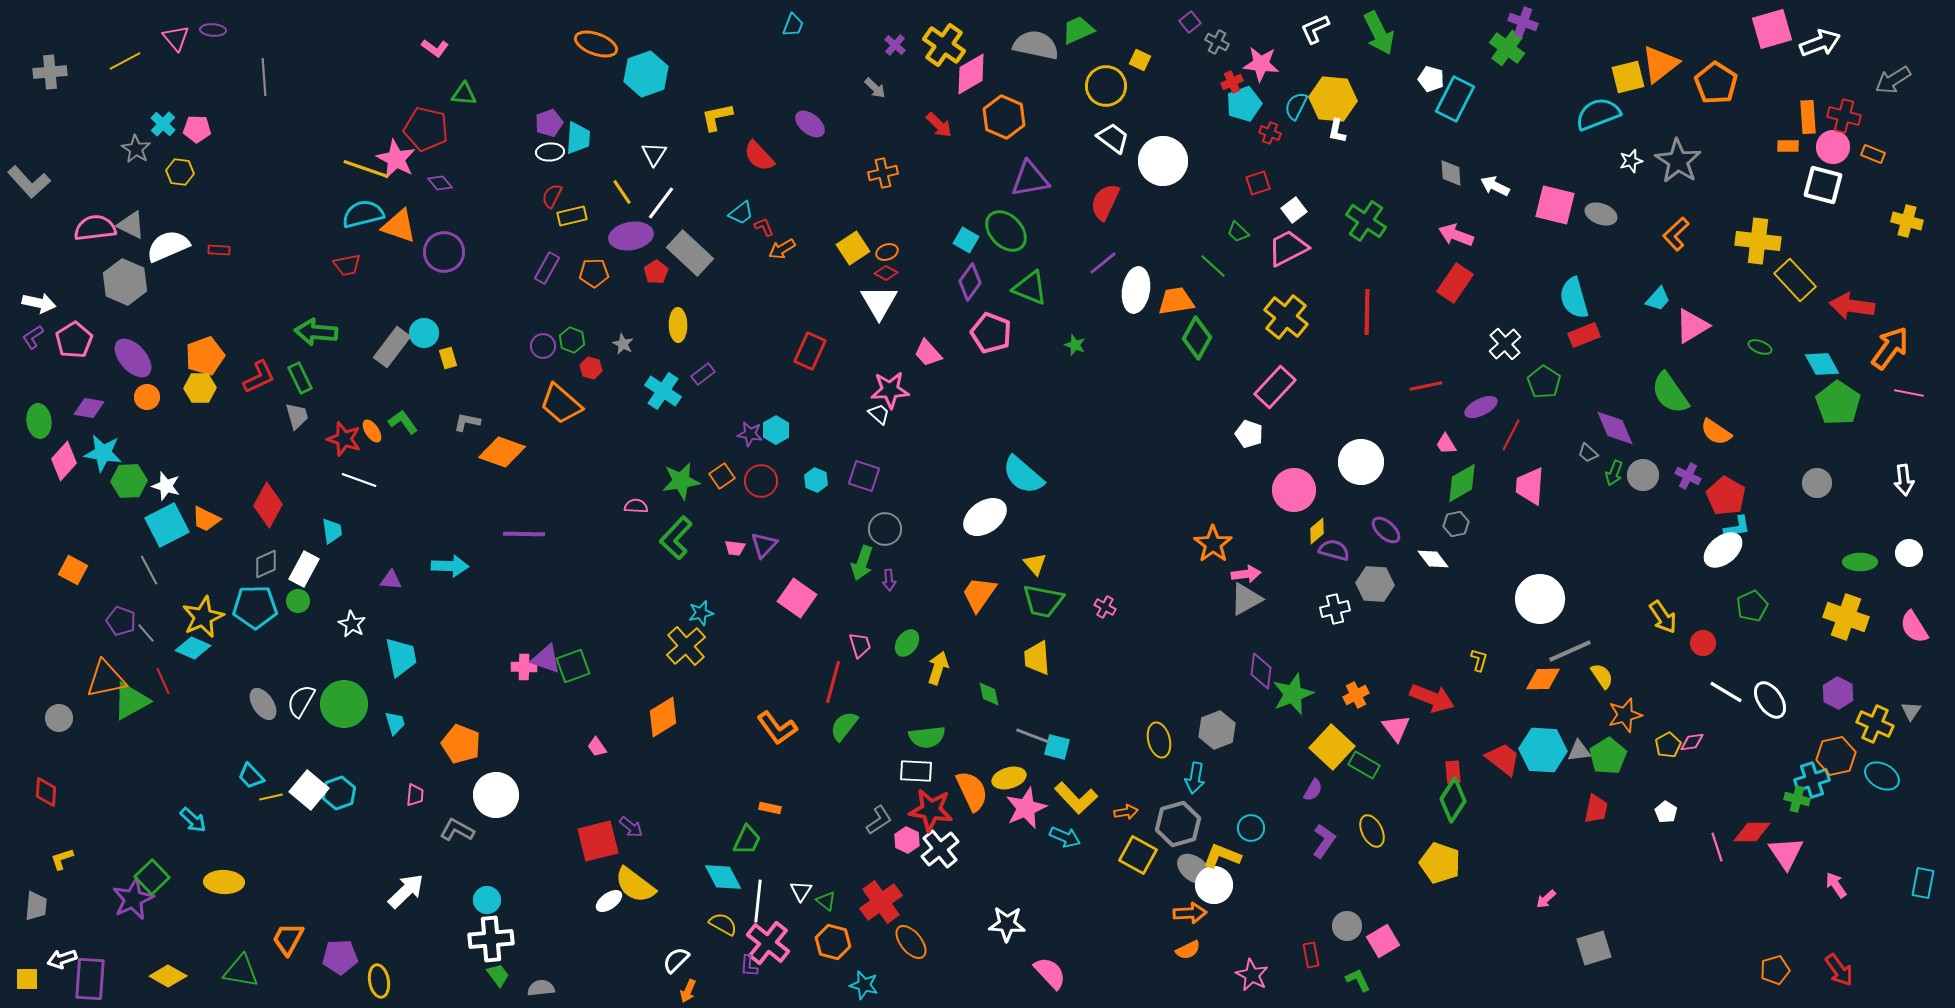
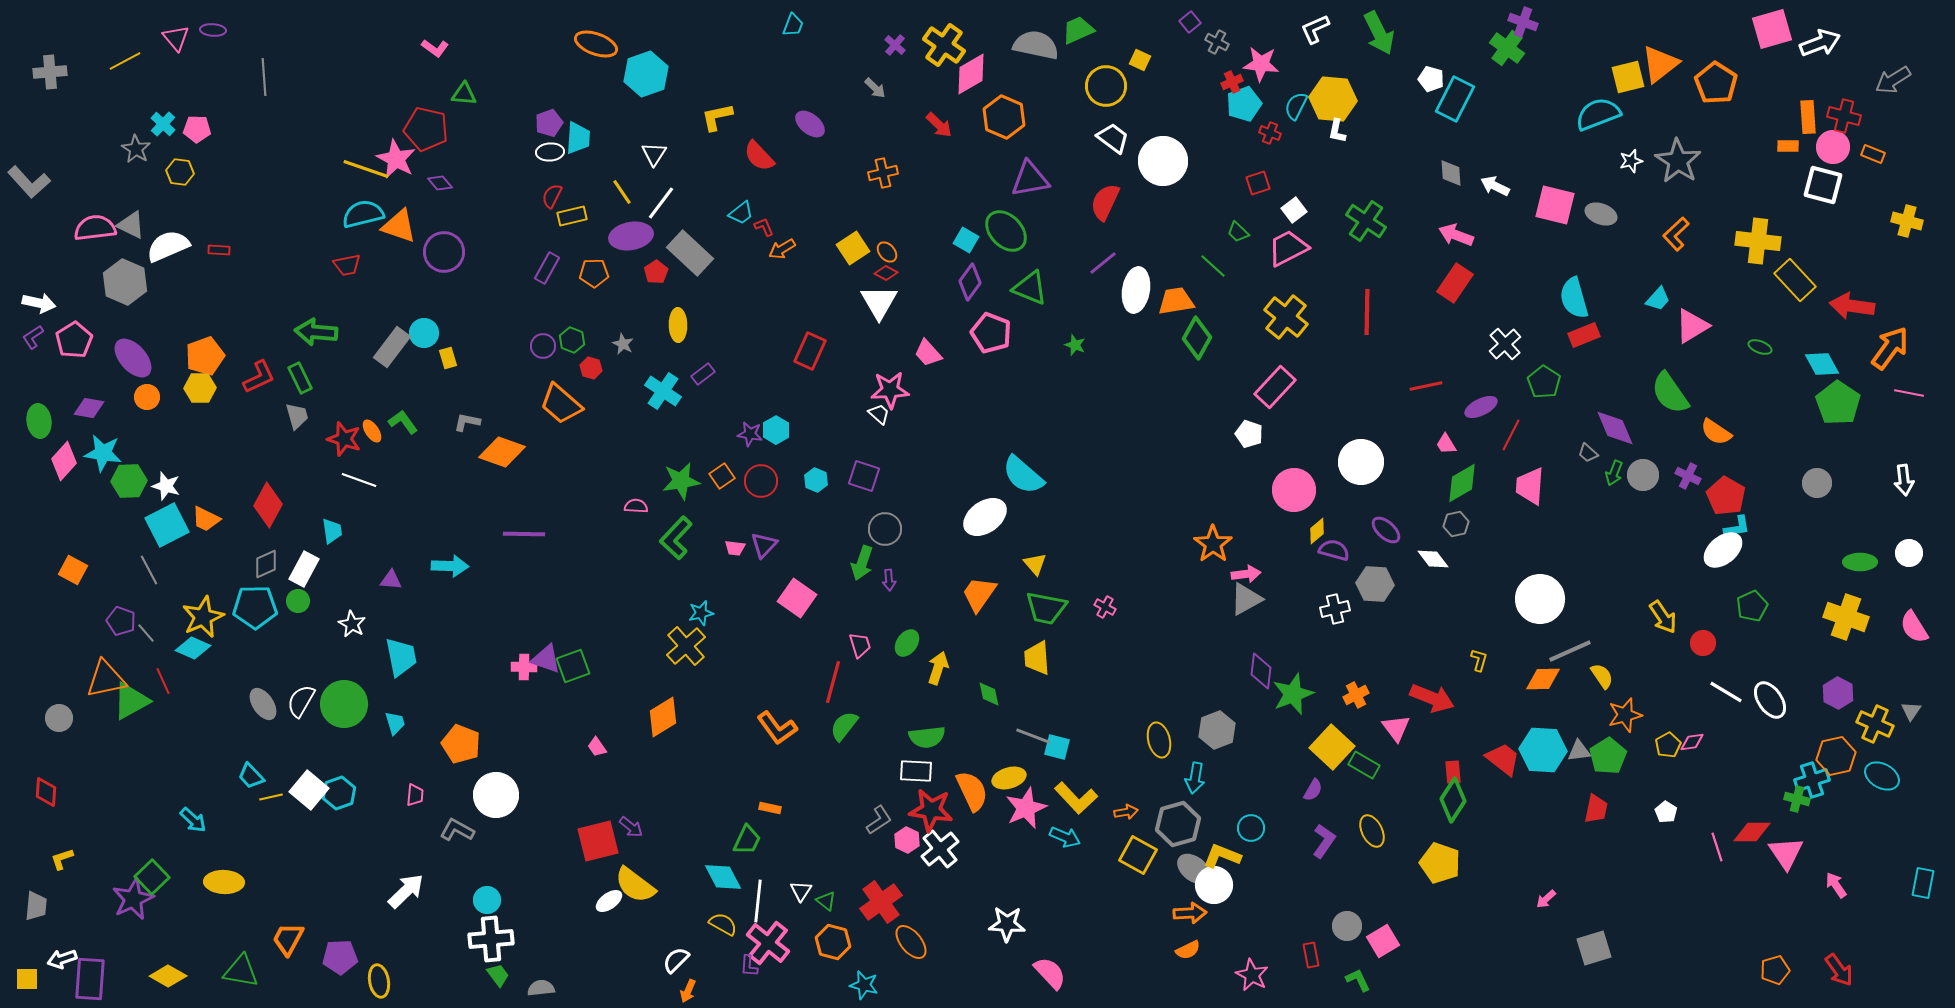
orange ellipse at (887, 252): rotated 70 degrees clockwise
green trapezoid at (1043, 601): moved 3 px right, 7 px down
